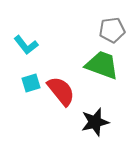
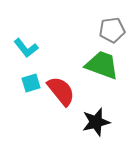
cyan L-shape: moved 3 px down
black star: moved 1 px right
